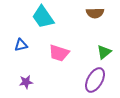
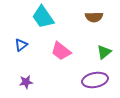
brown semicircle: moved 1 px left, 4 px down
blue triangle: rotated 24 degrees counterclockwise
pink trapezoid: moved 2 px right, 2 px up; rotated 20 degrees clockwise
purple ellipse: rotated 50 degrees clockwise
